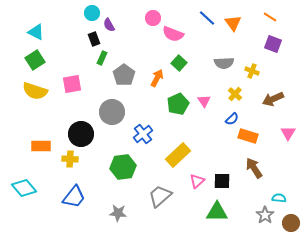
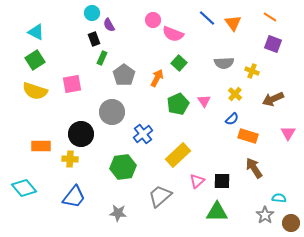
pink circle at (153, 18): moved 2 px down
